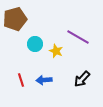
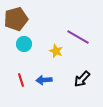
brown pentagon: moved 1 px right
cyan circle: moved 11 px left
